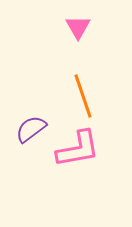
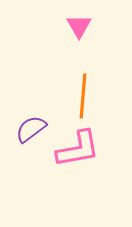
pink triangle: moved 1 px right, 1 px up
orange line: rotated 24 degrees clockwise
